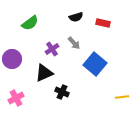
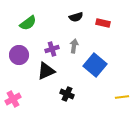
green semicircle: moved 2 px left
gray arrow: moved 3 px down; rotated 128 degrees counterclockwise
purple cross: rotated 16 degrees clockwise
purple circle: moved 7 px right, 4 px up
blue square: moved 1 px down
black triangle: moved 2 px right, 2 px up
black cross: moved 5 px right, 2 px down
pink cross: moved 3 px left, 1 px down
